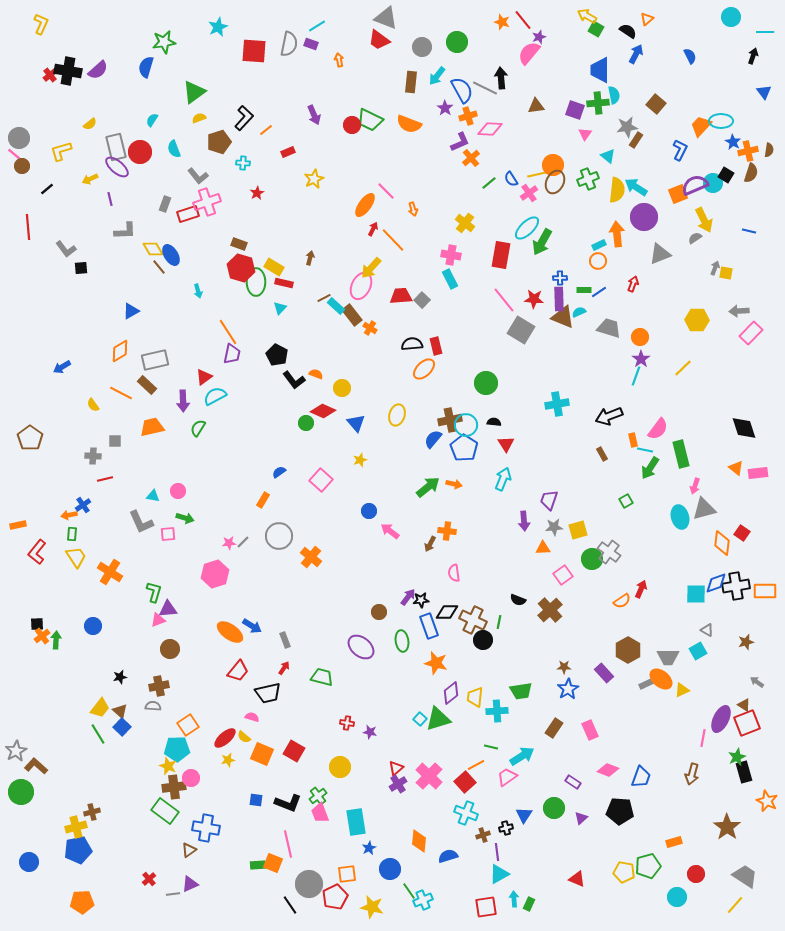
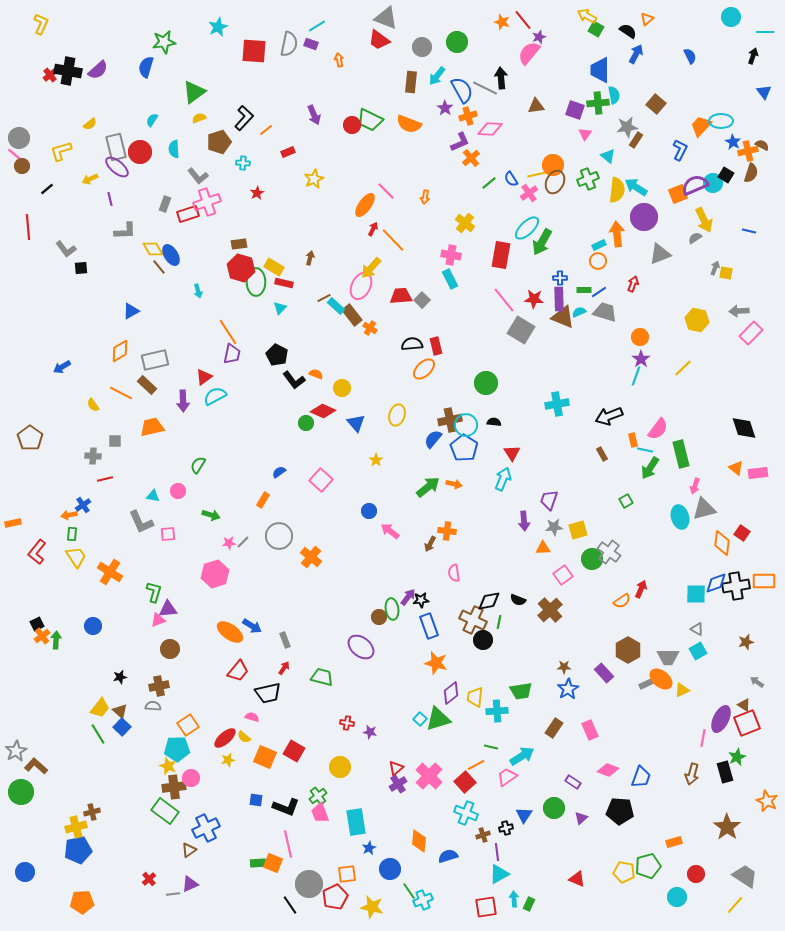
cyan semicircle at (174, 149): rotated 18 degrees clockwise
brown semicircle at (769, 150): moved 7 px left, 5 px up; rotated 72 degrees counterclockwise
orange arrow at (413, 209): moved 12 px right, 12 px up; rotated 24 degrees clockwise
brown rectangle at (239, 244): rotated 28 degrees counterclockwise
yellow hexagon at (697, 320): rotated 10 degrees clockwise
gray trapezoid at (609, 328): moved 4 px left, 16 px up
green semicircle at (198, 428): moved 37 px down
red triangle at (506, 444): moved 6 px right, 9 px down
yellow star at (360, 460): moved 16 px right; rotated 16 degrees counterclockwise
green arrow at (185, 518): moved 26 px right, 3 px up
orange rectangle at (18, 525): moved 5 px left, 2 px up
orange rectangle at (765, 591): moved 1 px left, 10 px up
brown circle at (379, 612): moved 5 px down
black diamond at (447, 612): moved 42 px right, 11 px up; rotated 10 degrees counterclockwise
black square at (37, 624): rotated 24 degrees counterclockwise
gray triangle at (707, 630): moved 10 px left, 1 px up
green ellipse at (402, 641): moved 10 px left, 32 px up
orange square at (262, 754): moved 3 px right, 3 px down
black rectangle at (744, 772): moved 19 px left
black L-shape at (288, 803): moved 2 px left, 4 px down
blue cross at (206, 828): rotated 36 degrees counterclockwise
blue circle at (29, 862): moved 4 px left, 10 px down
green rectangle at (258, 865): moved 2 px up
